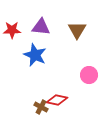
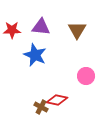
pink circle: moved 3 px left, 1 px down
